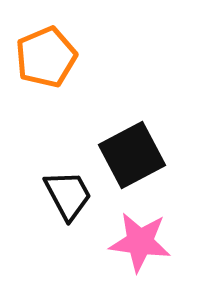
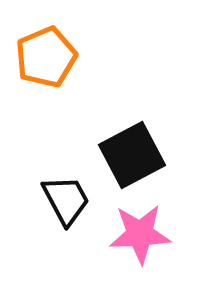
black trapezoid: moved 2 px left, 5 px down
pink star: moved 8 px up; rotated 10 degrees counterclockwise
